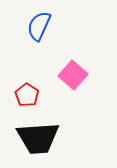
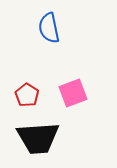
blue semicircle: moved 10 px right, 2 px down; rotated 36 degrees counterclockwise
pink square: moved 18 px down; rotated 28 degrees clockwise
